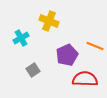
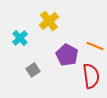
yellow cross: rotated 30 degrees clockwise
cyan cross: moved 1 px left; rotated 14 degrees counterclockwise
purple pentagon: rotated 20 degrees counterclockwise
red semicircle: moved 6 px right, 3 px up; rotated 80 degrees clockwise
